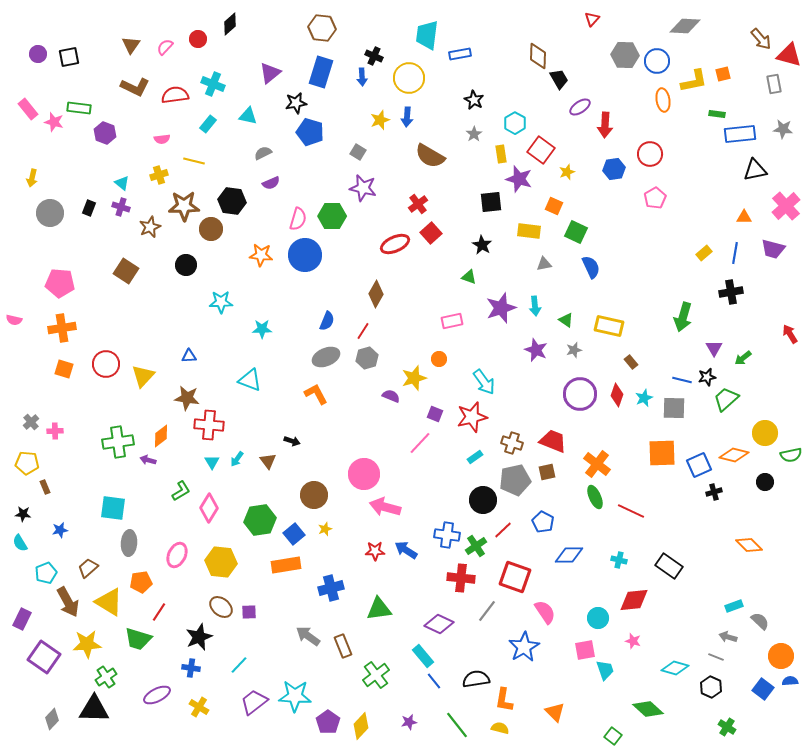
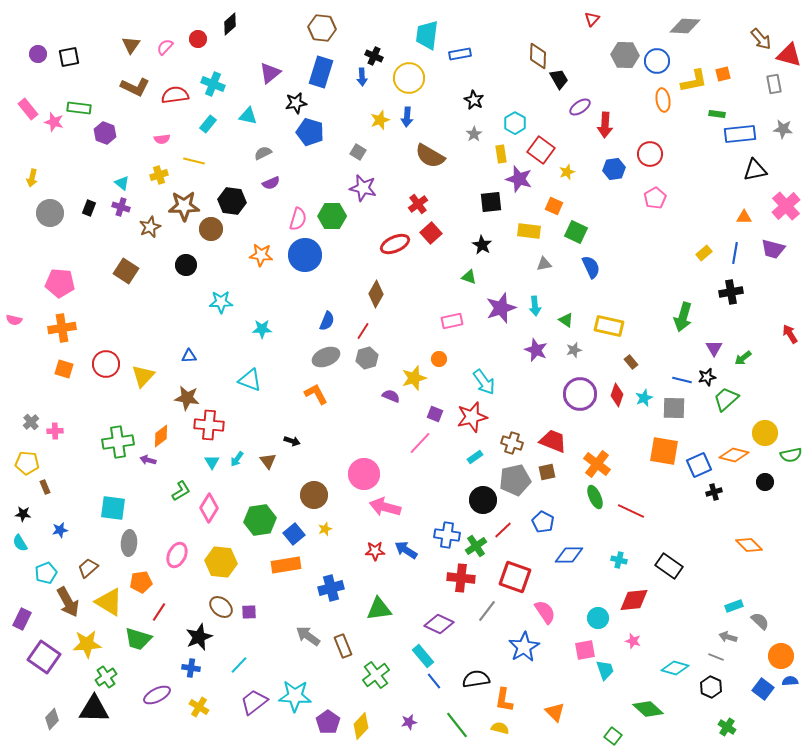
orange square at (662, 453): moved 2 px right, 2 px up; rotated 12 degrees clockwise
